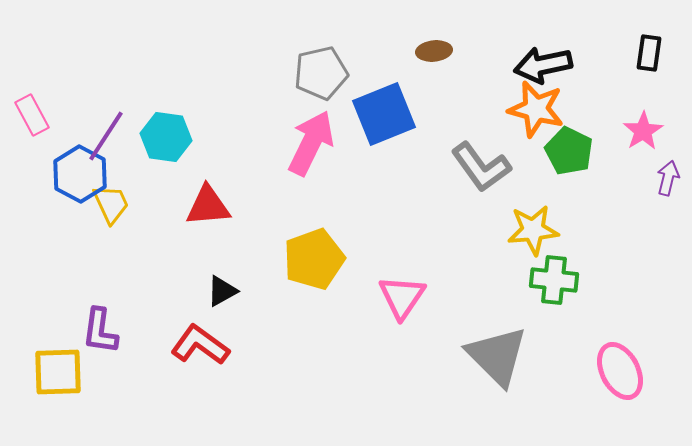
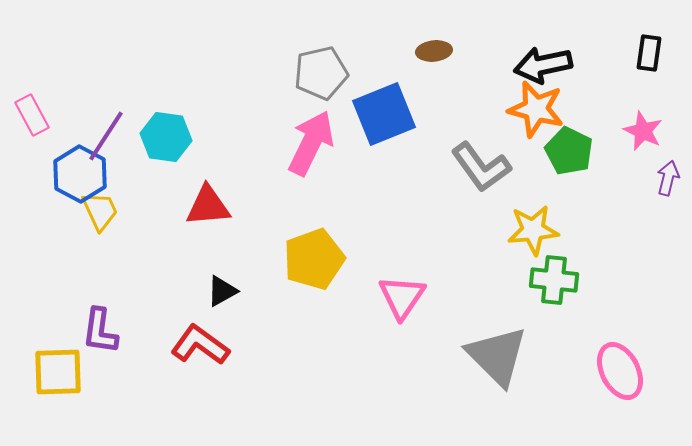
pink star: rotated 15 degrees counterclockwise
yellow trapezoid: moved 11 px left, 7 px down
